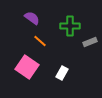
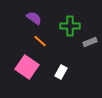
purple semicircle: moved 2 px right
white rectangle: moved 1 px left, 1 px up
